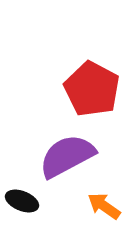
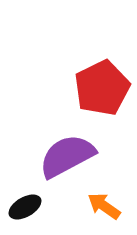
red pentagon: moved 10 px right, 1 px up; rotated 18 degrees clockwise
black ellipse: moved 3 px right, 6 px down; rotated 52 degrees counterclockwise
